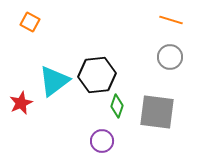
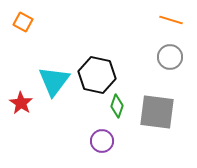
orange square: moved 7 px left
black hexagon: rotated 18 degrees clockwise
cyan triangle: rotated 16 degrees counterclockwise
red star: rotated 15 degrees counterclockwise
